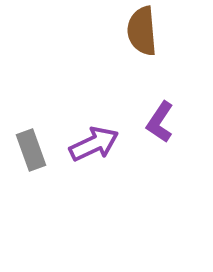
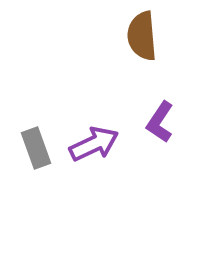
brown semicircle: moved 5 px down
gray rectangle: moved 5 px right, 2 px up
